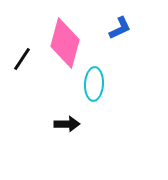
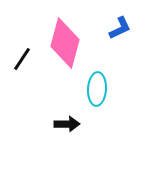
cyan ellipse: moved 3 px right, 5 px down
